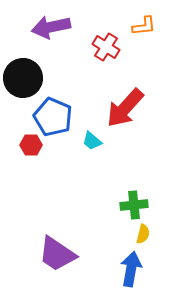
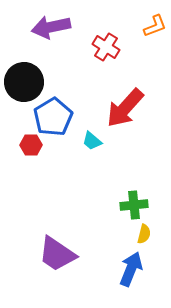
orange L-shape: moved 11 px right; rotated 15 degrees counterclockwise
black circle: moved 1 px right, 4 px down
blue pentagon: rotated 18 degrees clockwise
yellow semicircle: moved 1 px right
blue arrow: rotated 12 degrees clockwise
